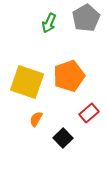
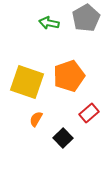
green arrow: rotated 78 degrees clockwise
